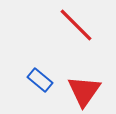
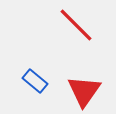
blue rectangle: moved 5 px left, 1 px down
